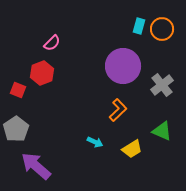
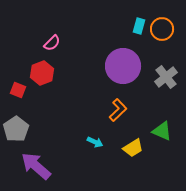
gray cross: moved 4 px right, 8 px up
yellow trapezoid: moved 1 px right, 1 px up
